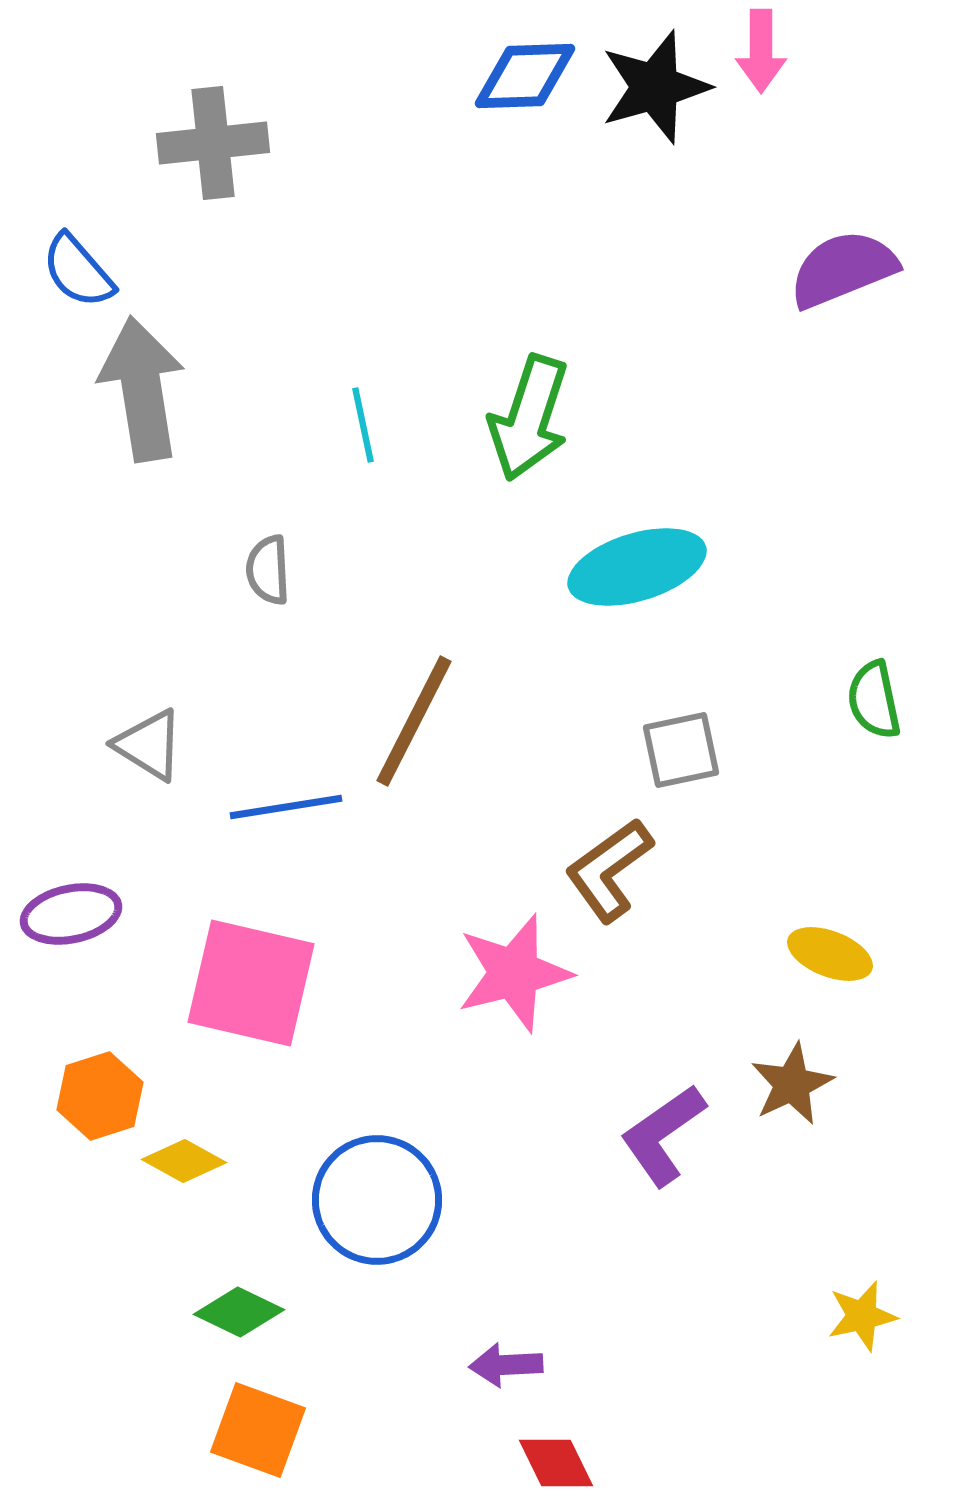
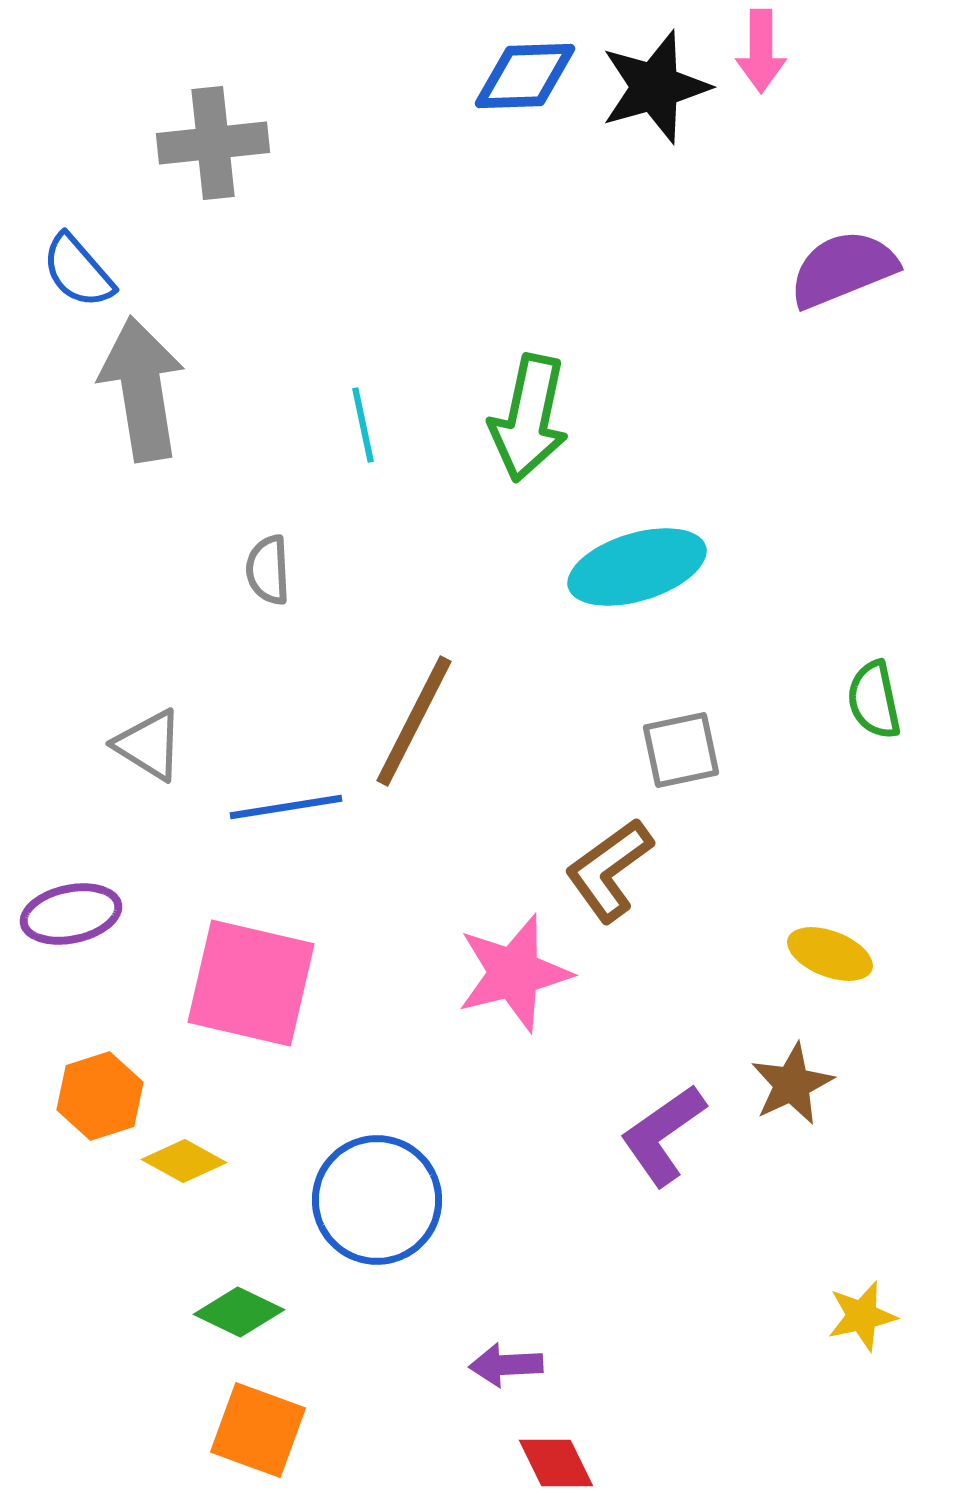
green arrow: rotated 6 degrees counterclockwise
